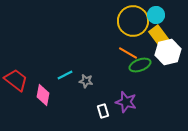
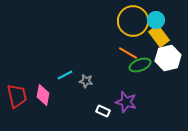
cyan circle: moved 5 px down
white hexagon: moved 6 px down
red trapezoid: moved 1 px right, 16 px down; rotated 40 degrees clockwise
white rectangle: rotated 48 degrees counterclockwise
